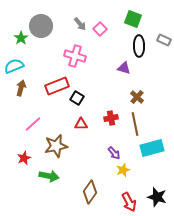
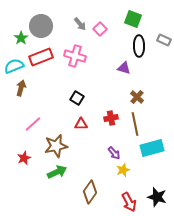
red rectangle: moved 16 px left, 29 px up
green arrow: moved 8 px right, 4 px up; rotated 36 degrees counterclockwise
